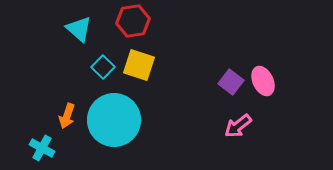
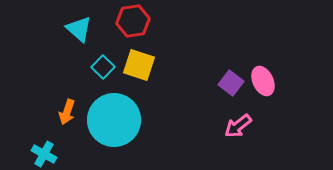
purple square: moved 1 px down
orange arrow: moved 4 px up
cyan cross: moved 2 px right, 6 px down
